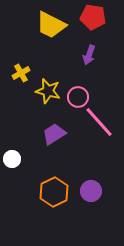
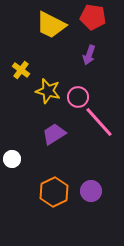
yellow cross: moved 3 px up; rotated 24 degrees counterclockwise
